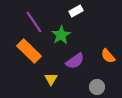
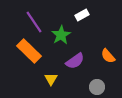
white rectangle: moved 6 px right, 4 px down
